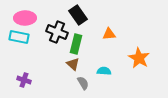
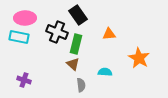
cyan semicircle: moved 1 px right, 1 px down
gray semicircle: moved 2 px left, 2 px down; rotated 24 degrees clockwise
